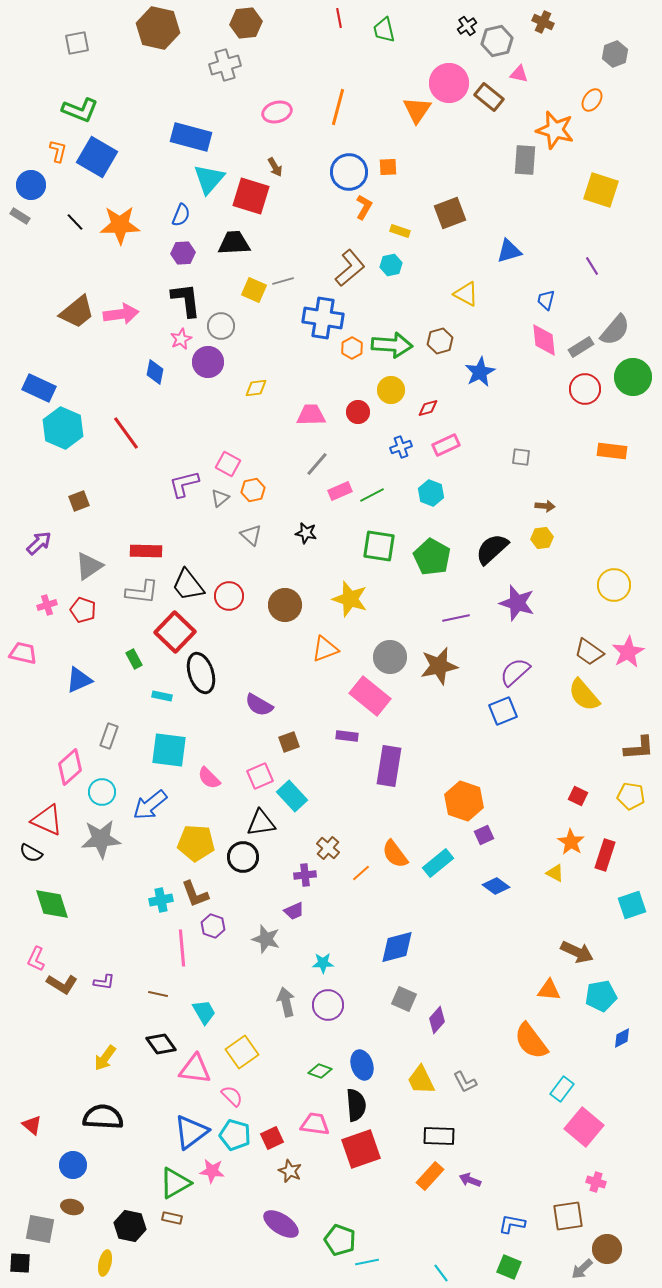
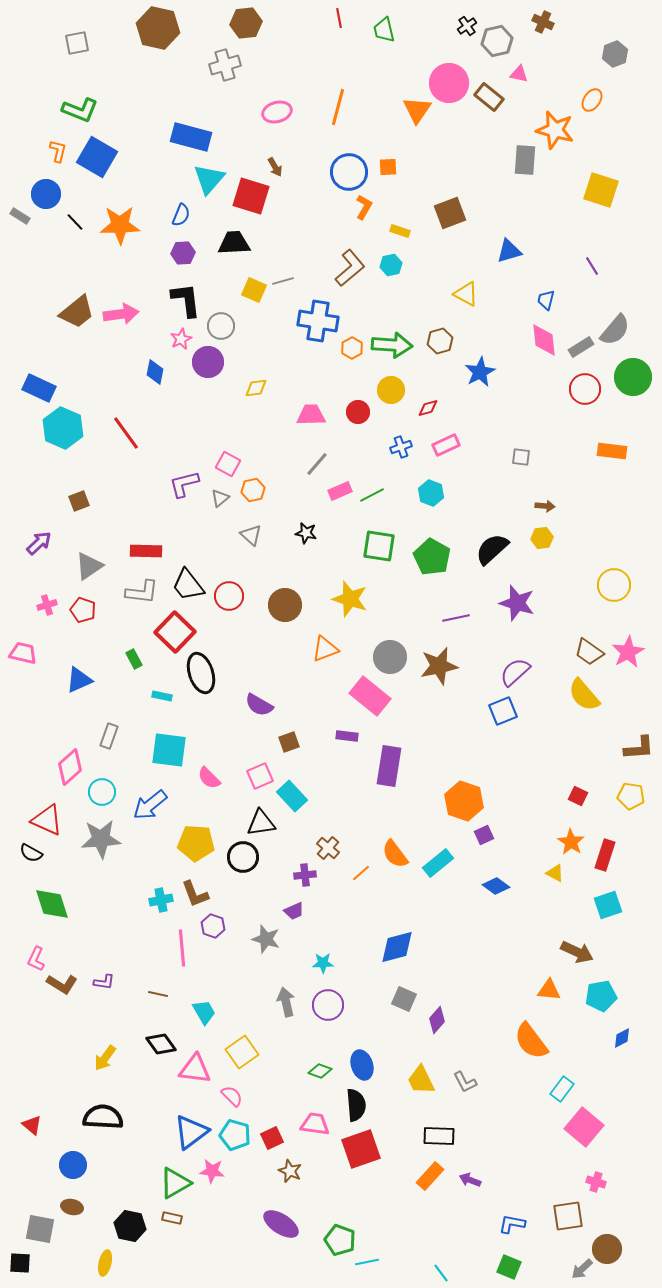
blue circle at (31, 185): moved 15 px right, 9 px down
blue cross at (323, 318): moved 5 px left, 3 px down
cyan square at (632, 905): moved 24 px left
